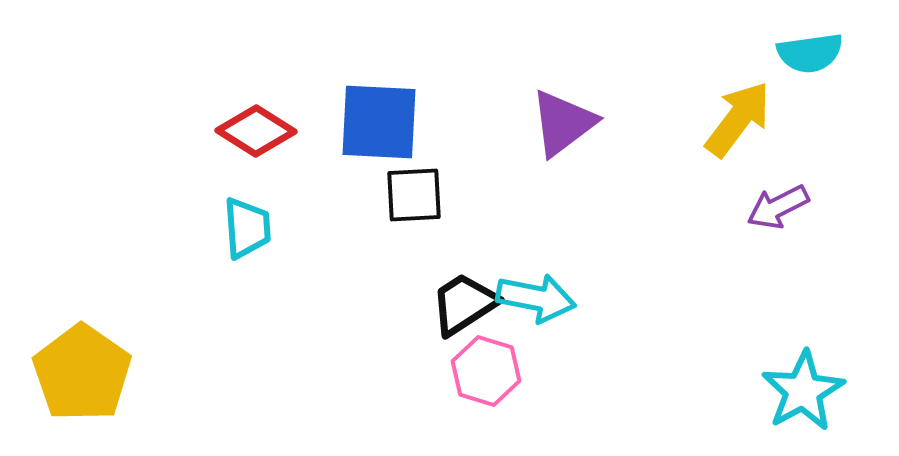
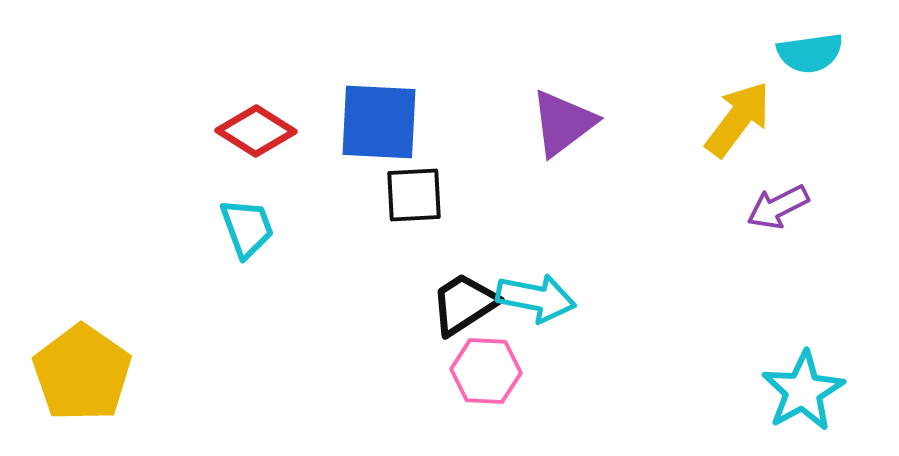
cyan trapezoid: rotated 16 degrees counterclockwise
pink hexagon: rotated 14 degrees counterclockwise
